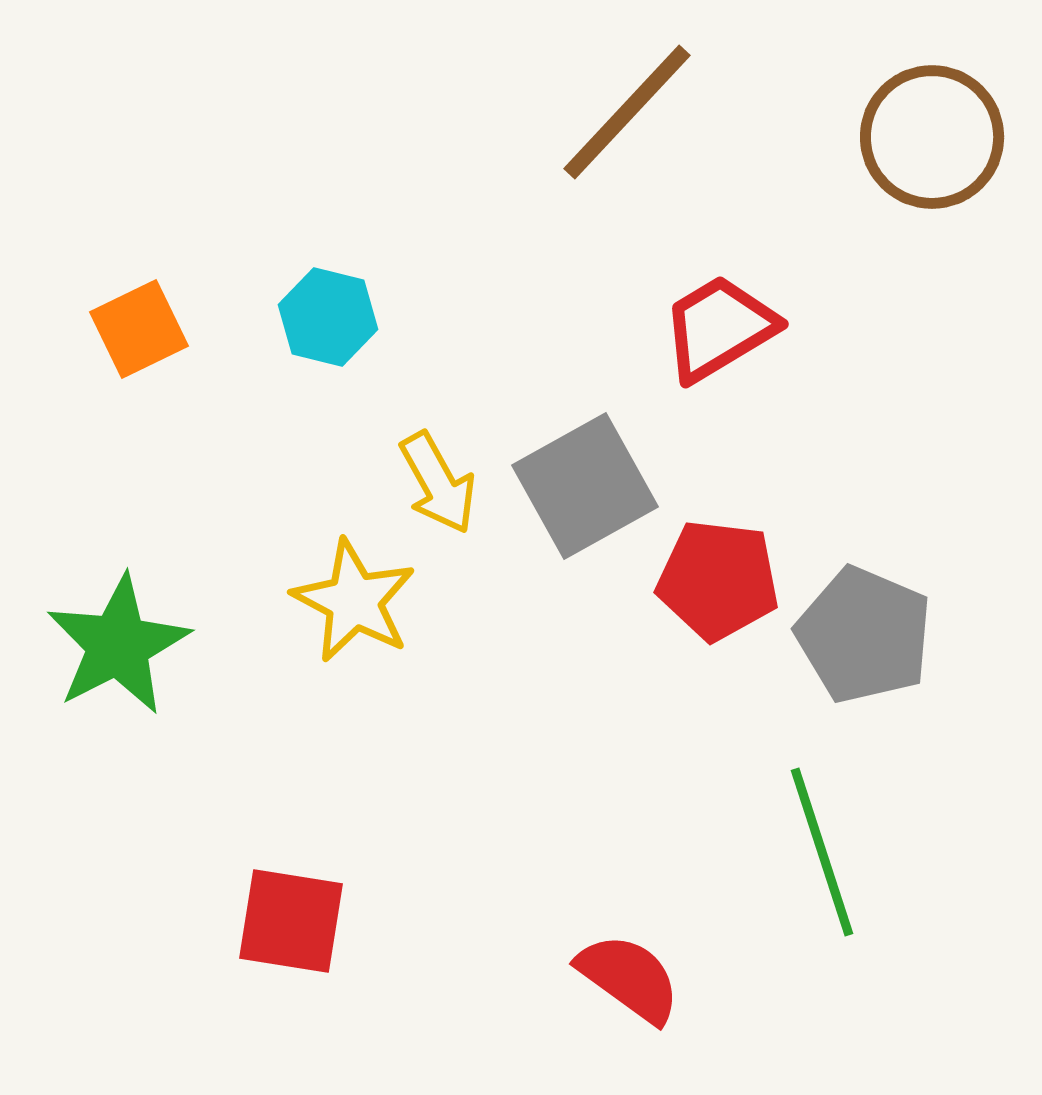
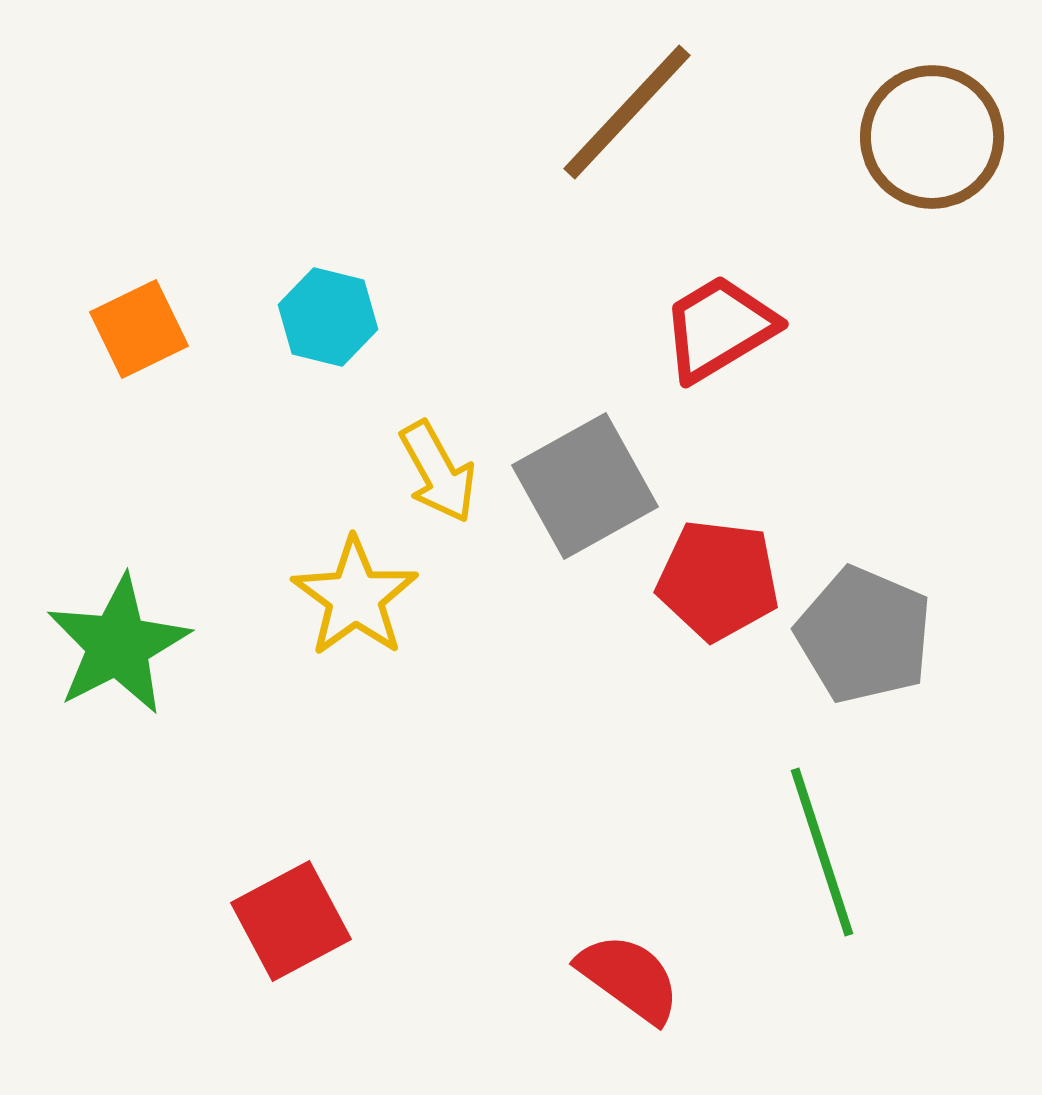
yellow arrow: moved 11 px up
yellow star: moved 1 px right, 4 px up; rotated 8 degrees clockwise
red square: rotated 37 degrees counterclockwise
